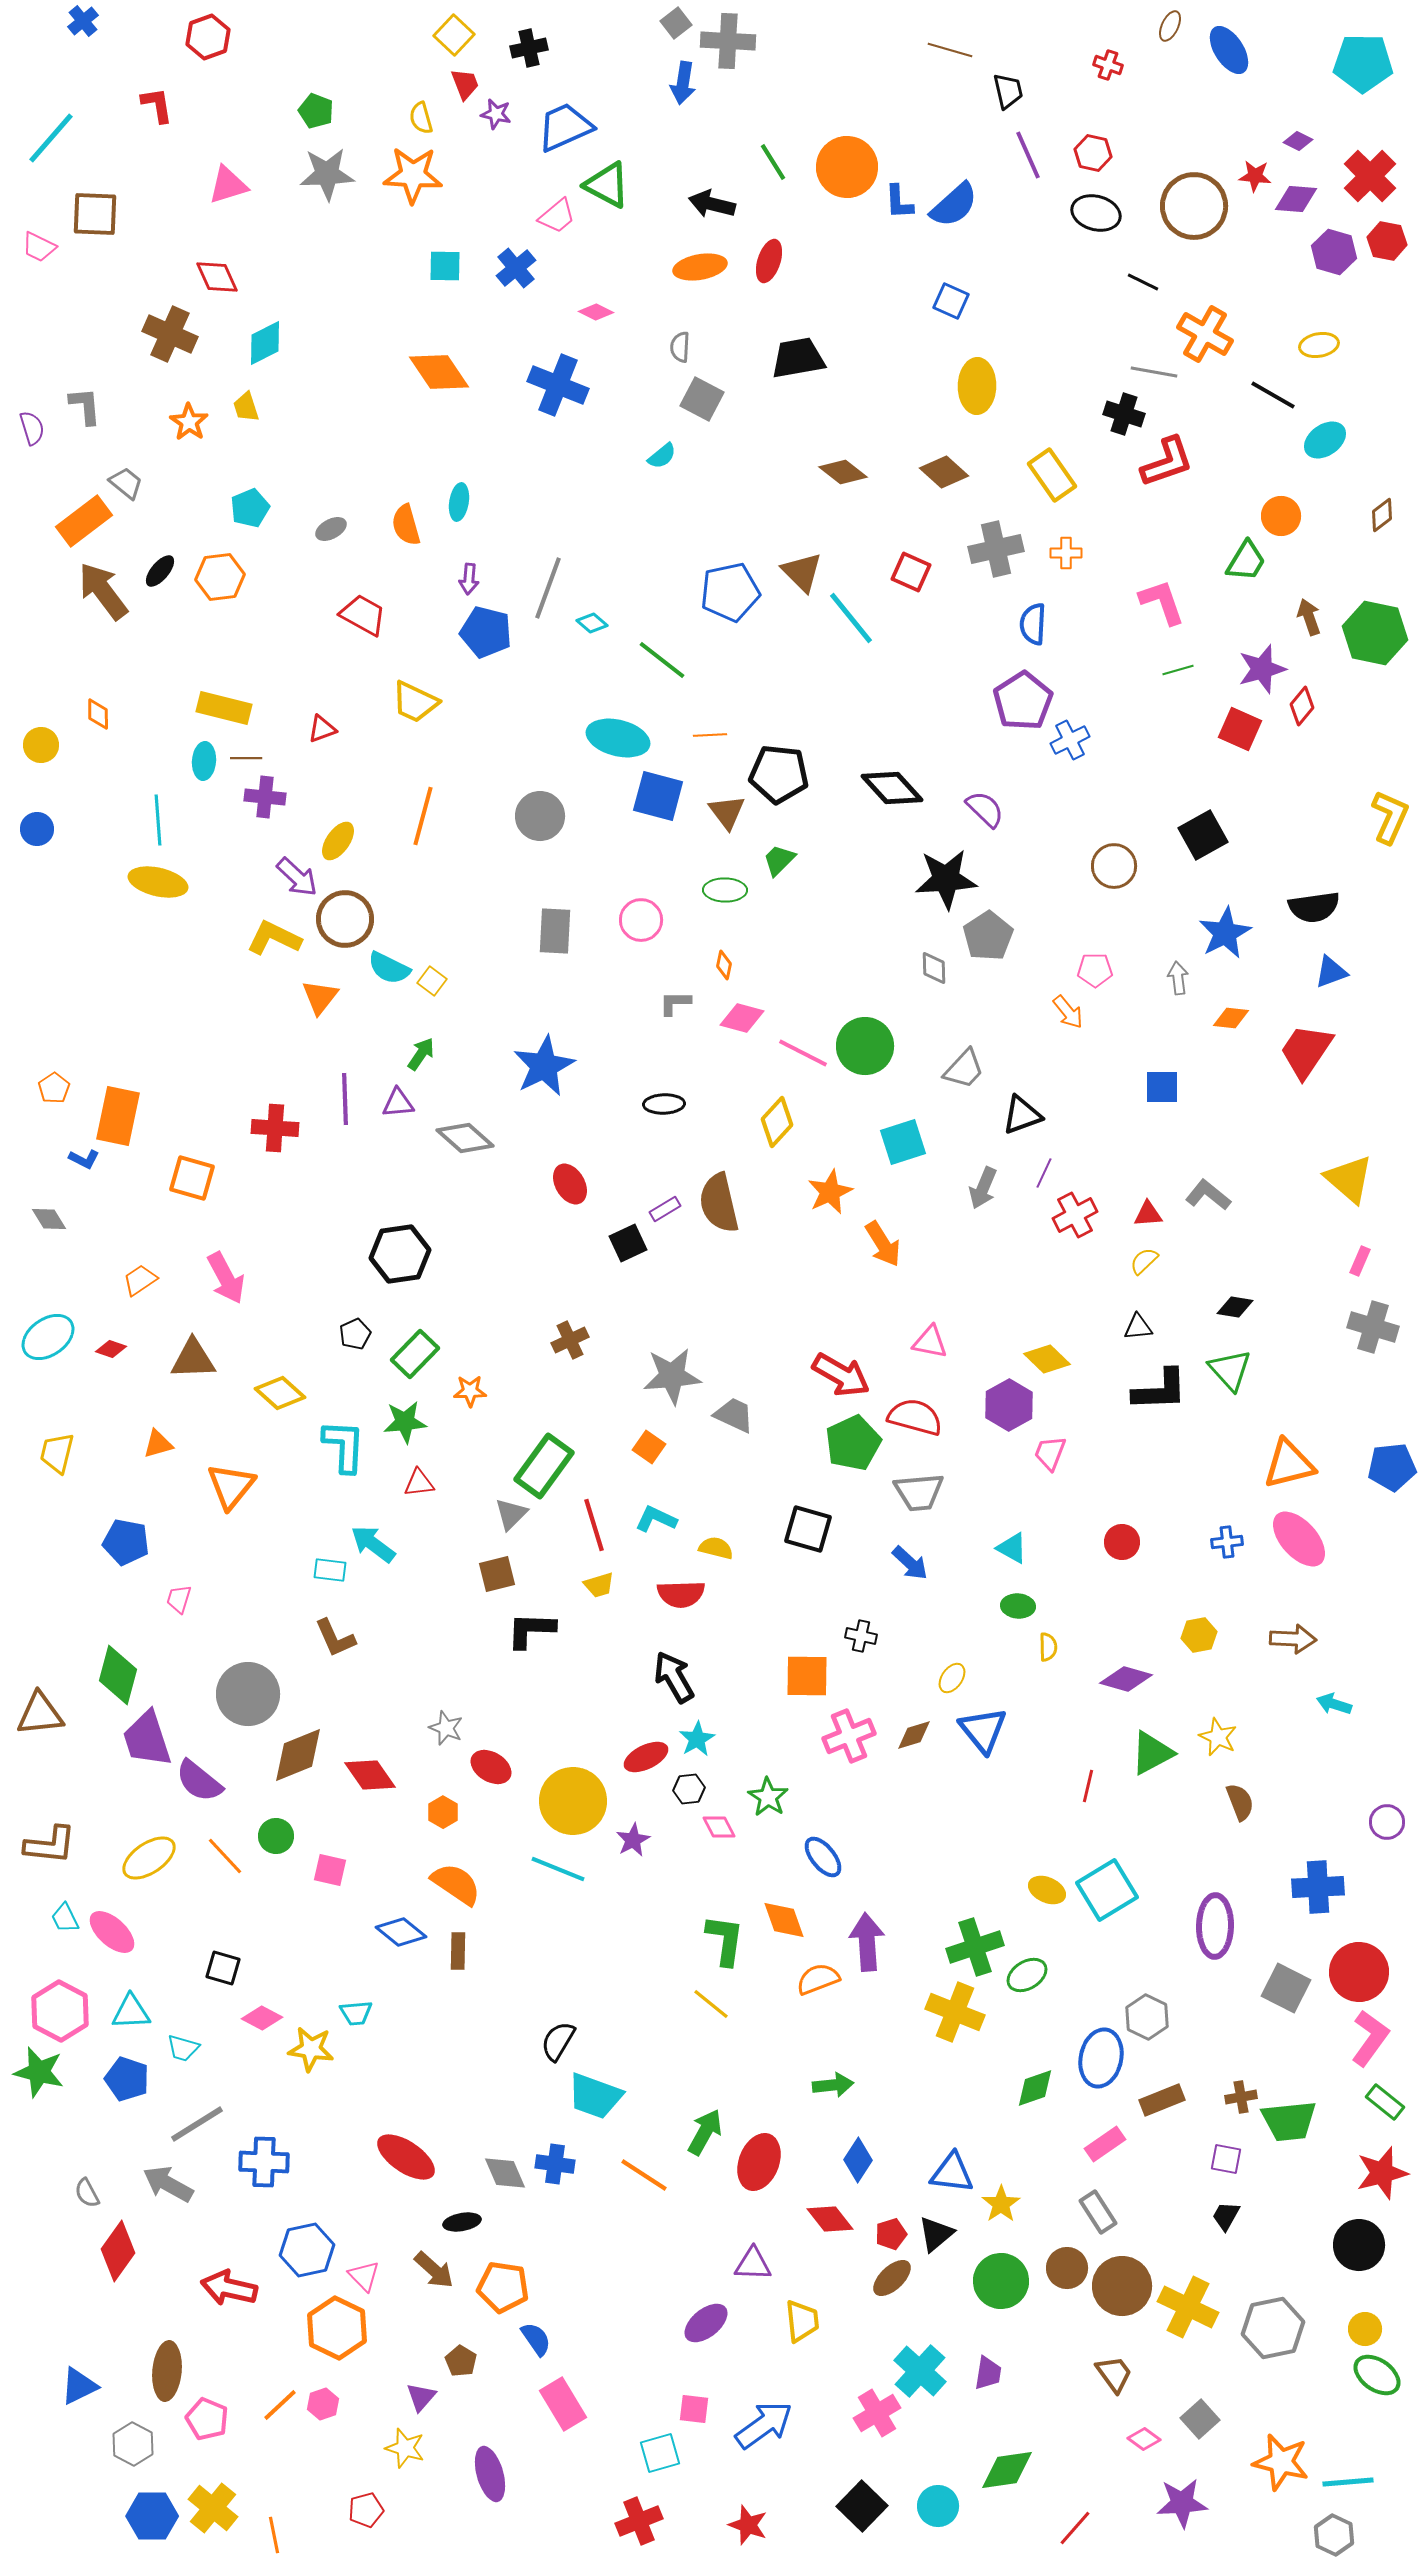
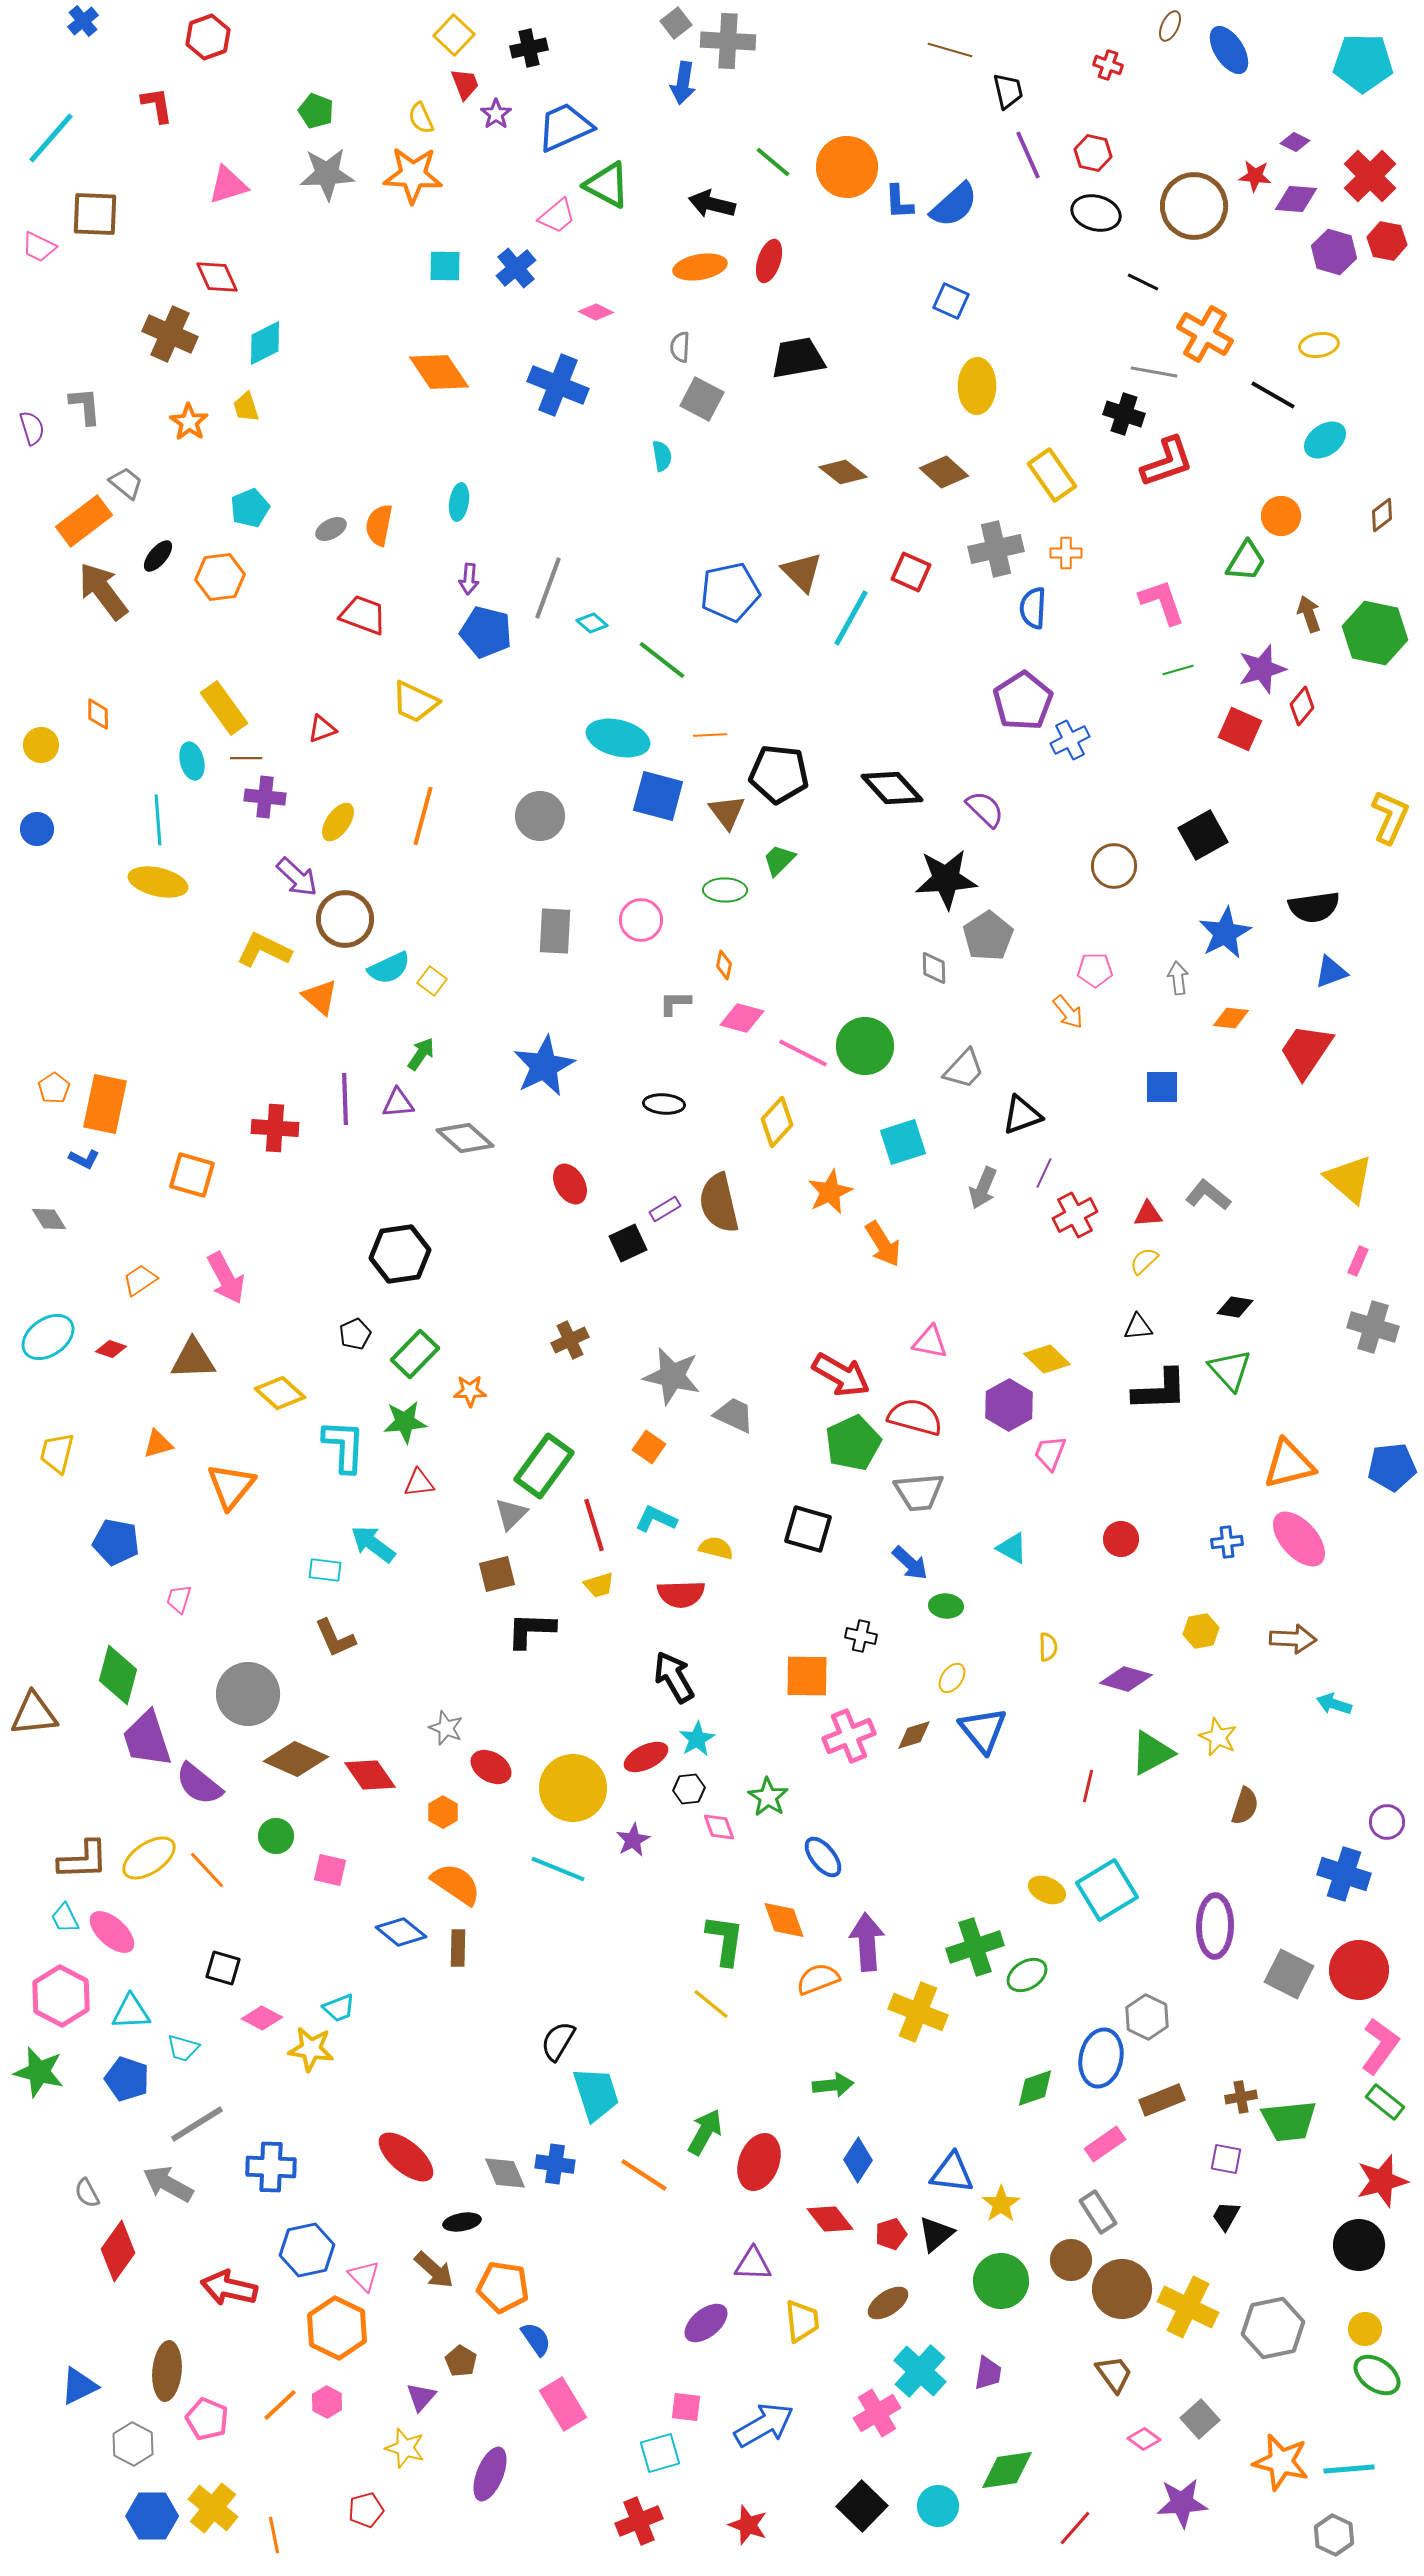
purple star at (496, 114): rotated 24 degrees clockwise
yellow semicircle at (421, 118): rotated 8 degrees counterclockwise
purple diamond at (1298, 141): moved 3 px left, 1 px down
green line at (773, 162): rotated 18 degrees counterclockwise
cyan semicircle at (662, 456): rotated 60 degrees counterclockwise
orange semicircle at (406, 525): moved 27 px left; rotated 27 degrees clockwise
black ellipse at (160, 571): moved 2 px left, 15 px up
red trapezoid at (363, 615): rotated 9 degrees counterclockwise
brown arrow at (1309, 617): moved 3 px up
cyan line at (851, 618): rotated 68 degrees clockwise
blue semicircle at (1033, 624): moved 16 px up
yellow rectangle at (224, 708): rotated 40 degrees clockwise
cyan ellipse at (204, 761): moved 12 px left; rotated 18 degrees counterclockwise
yellow ellipse at (338, 841): moved 19 px up
yellow L-shape at (274, 938): moved 10 px left, 12 px down
cyan semicircle at (389, 968): rotated 51 degrees counterclockwise
orange triangle at (320, 997): rotated 27 degrees counterclockwise
black ellipse at (664, 1104): rotated 6 degrees clockwise
orange rectangle at (118, 1116): moved 13 px left, 12 px up
orange square at (192, 1178): moved 3 px up
pink rectangle at (1360, 1261): moved 2 px left
gray star at (672, 1376): rotated 18 degrees clockwise
blue pentagon at (126, 1542): moved 10 px left
red circle at (1122, 1542): moved 1 px left, 3 px up
cyan rectangle at (330, 1570): moved 5 px left
green ellipse at (1018, 1606): moved 72 px left
yellow hexagon at (1199, 1635): moved 2 px right, 4 px up
brown triangle at (40, 1714): moved 6 px left
brown diamond at (298, 1755): moved 2 px left, 4 px down; rotated 46 degrees clockwise
purple semicircle at (199, 1781): moved 3 px down
yellow circle at (573, 1801): moved 13 px up
brown semicircle at (1240, 1802): moved 5 px right, 4 px down; rotated 39 degrees clockwise
pink diamond at (719, 1827): rotated 8 degrees clockwise
brown L-shape at (50, 1845): moved 33 px right, 15 px down; rotated 8 degrees counterclockwise
orange line at (225, 1856): moved 18 px left, 14 px down
blue cross at (1318, 1887): moved 26 px right, 13 px up; rotated 21 degrees clockwise
brown rectangle at (458, 1951): moved 3 px up
red circle at (1359, 1972): moved 2 px up
gray square at (1286, 1988): moved 3 px right, 14 px up
pink hexagon at (60, 2011): moved 1 px right, 15 px up
yellow cross at (955, 2012): moved 37 px left
cyan trapezoid at (356, 2013): moved 17 px left, 5 px up; rotated 16 degrees counterclockwise
pink L-shape at (1370, 2038): moved 10 px right, 8 px down
cyan trapezoid at (595, 2096): moved 1 px right, 2 px up; rotated 128 degrees counterclockwise
red ellipse at (406, 2157): rotated 6 degrees clockwise
blue cross at (264, 2162): moved 7 px right, 5 px down
red star at (1382, 2173): moved 8 px down
brown circle at (1067, 2268): moved 4 px right, 8 px up
brown ellipse at (892, 2278): moved 4 px left, 25 px down; rotated 9 degrees clockwise
brown circle at (1122, 2286): moved 3 px down
pink hexagon at (323, 2404): moved 4 px right, 2 px up; rotated 12 degrees counterclockwise
pink square at (694, 2409): moved 8 px left, 2 px up
blue arrow at (764, 2425): rotated 6 degrees clockwise
purple ellipse at (490, 2474): rotated 38 degrees clockwise
cyan line at (1348, 2482): moved 1 px right, 13 px up
